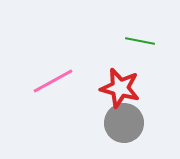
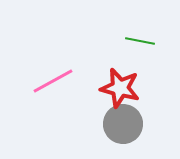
gray circle: moved 1 px left, 1 px down
